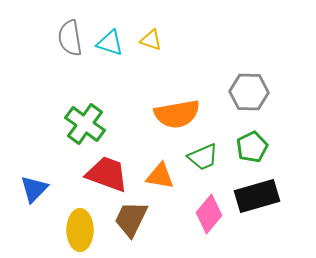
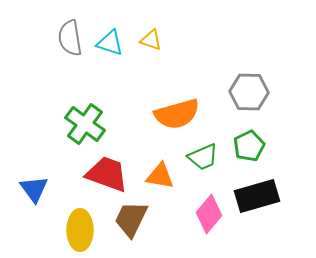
orange semicircle: rotated 6 degrees counterclockwise
green pentagon: moved 3 px left, 1 px up
blue triangle: rotated 20 degrees counterclockwise
